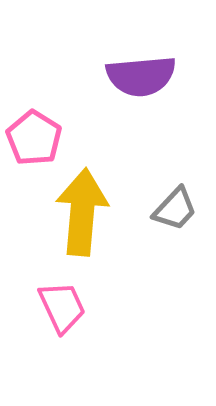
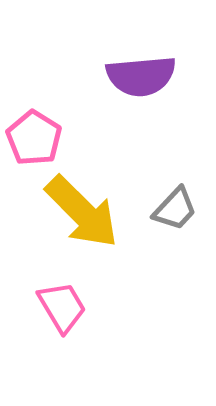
yellow arrow: rotated 130 degrees clockwise
pink trapezoid: rotated 6 degrees counterclockwise
